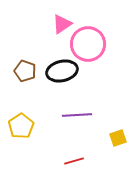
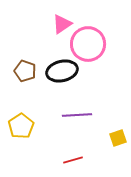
red line: moved 1 px left, 1 px up
